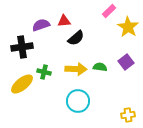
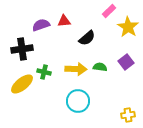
black semicircle: moved 11 px right
black cross: moved 2 px down
